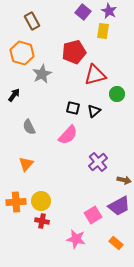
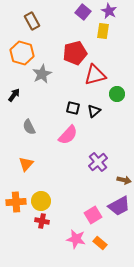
red pentagon: moved 1 px right, 1 px down
orange rectangle: moved 16 px left
